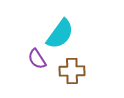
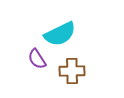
cyan semicircle: rotated 28 degrees clockwise
